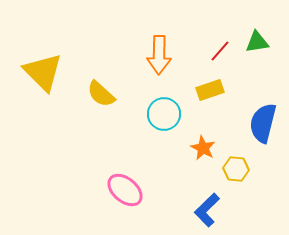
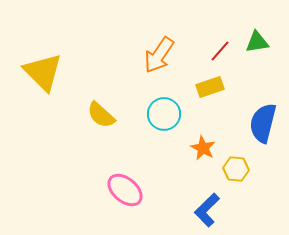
orange arrow: rotated 33 degrees clockwise
yellow rectangle: moved 3 px up
yellow semicircle: moved 21 px down
